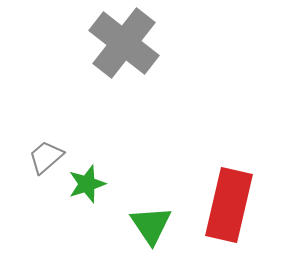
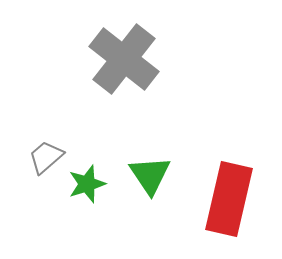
gray cross: moved 16 px down
red rectangle: moved 6 px up
green triangle: moved 1 px left, 50 px up
